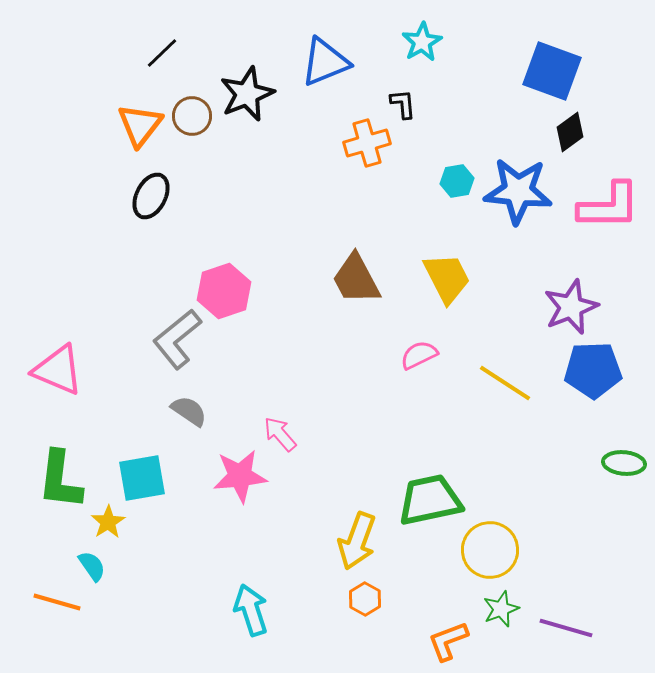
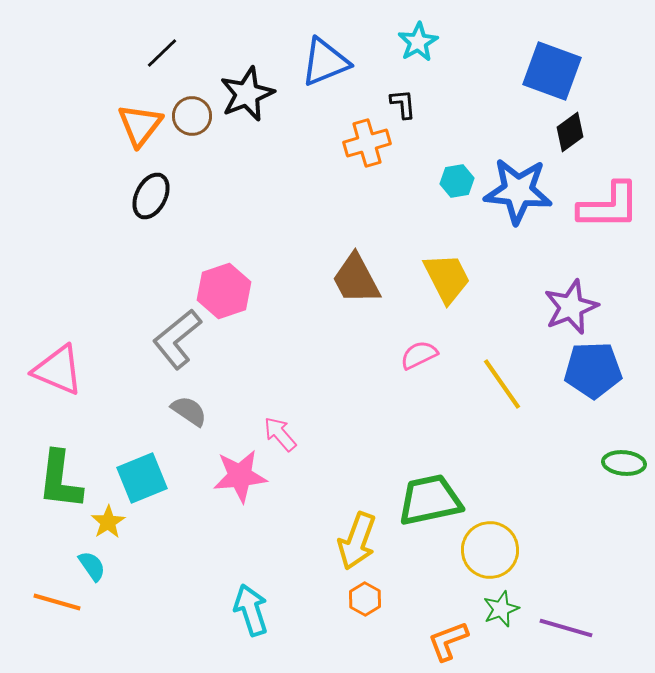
cyan star: moved 4 px left
yellow line: moved 3 px left, 1 px down; rotated 22 degrees clockwise
cyan square: rotated 12 degrees counterclockwise
